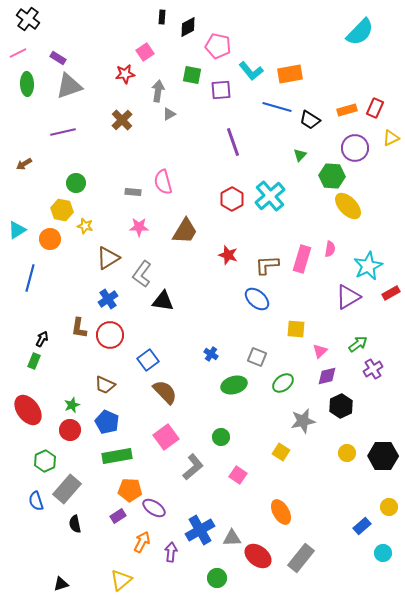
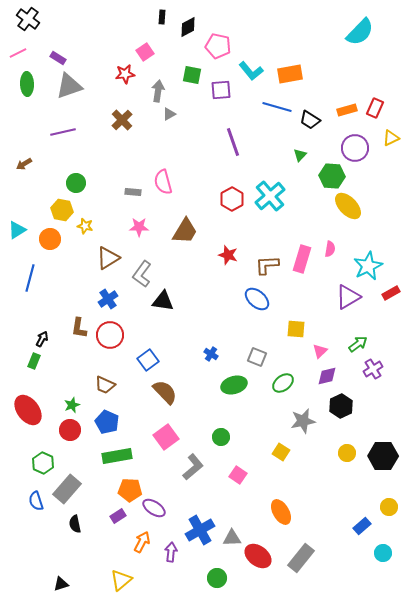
green hexagon at (45, 461): moved 2 px left, 2 px down; rotated 10 degrees counterclockwise
